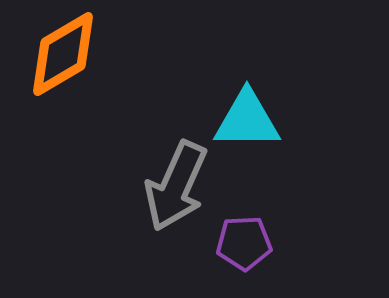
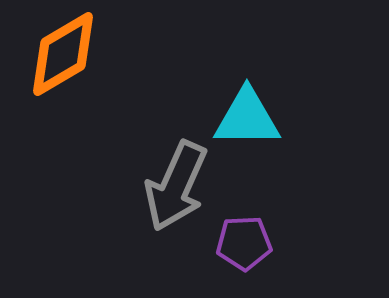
cyan triangle: moved 2 px up
